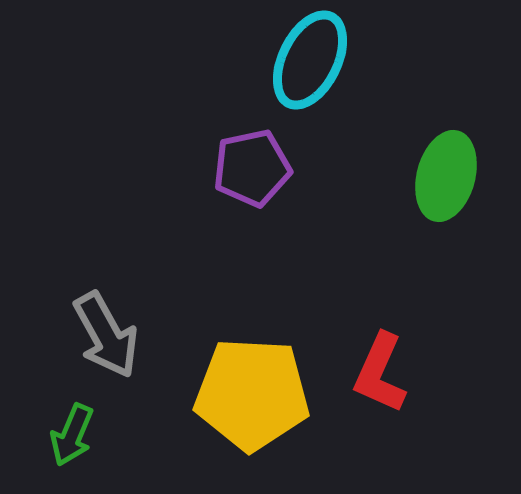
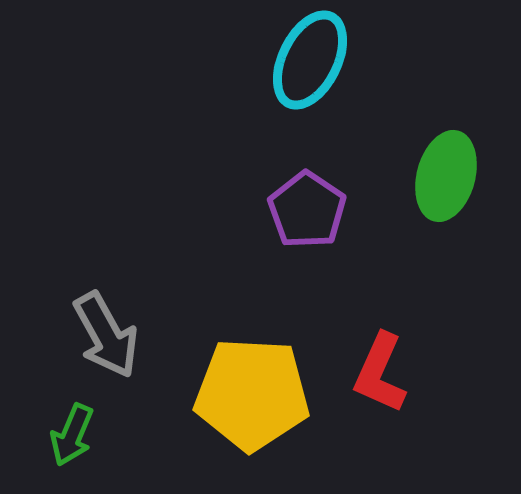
purple pentagon: moved 55 px right, 42 px down; rotated 26 degrees counterclockwise
